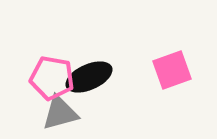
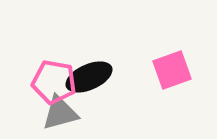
pink pentagon: moved 2 px right, 4 px down
